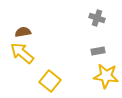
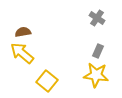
gray cross: rotated 14 degrees clockwise
gray rectangle: rotated 56 degrees counterclockwise
yellow star: moved 10 px left, 1 px up
yellow square: moved 3 px left
